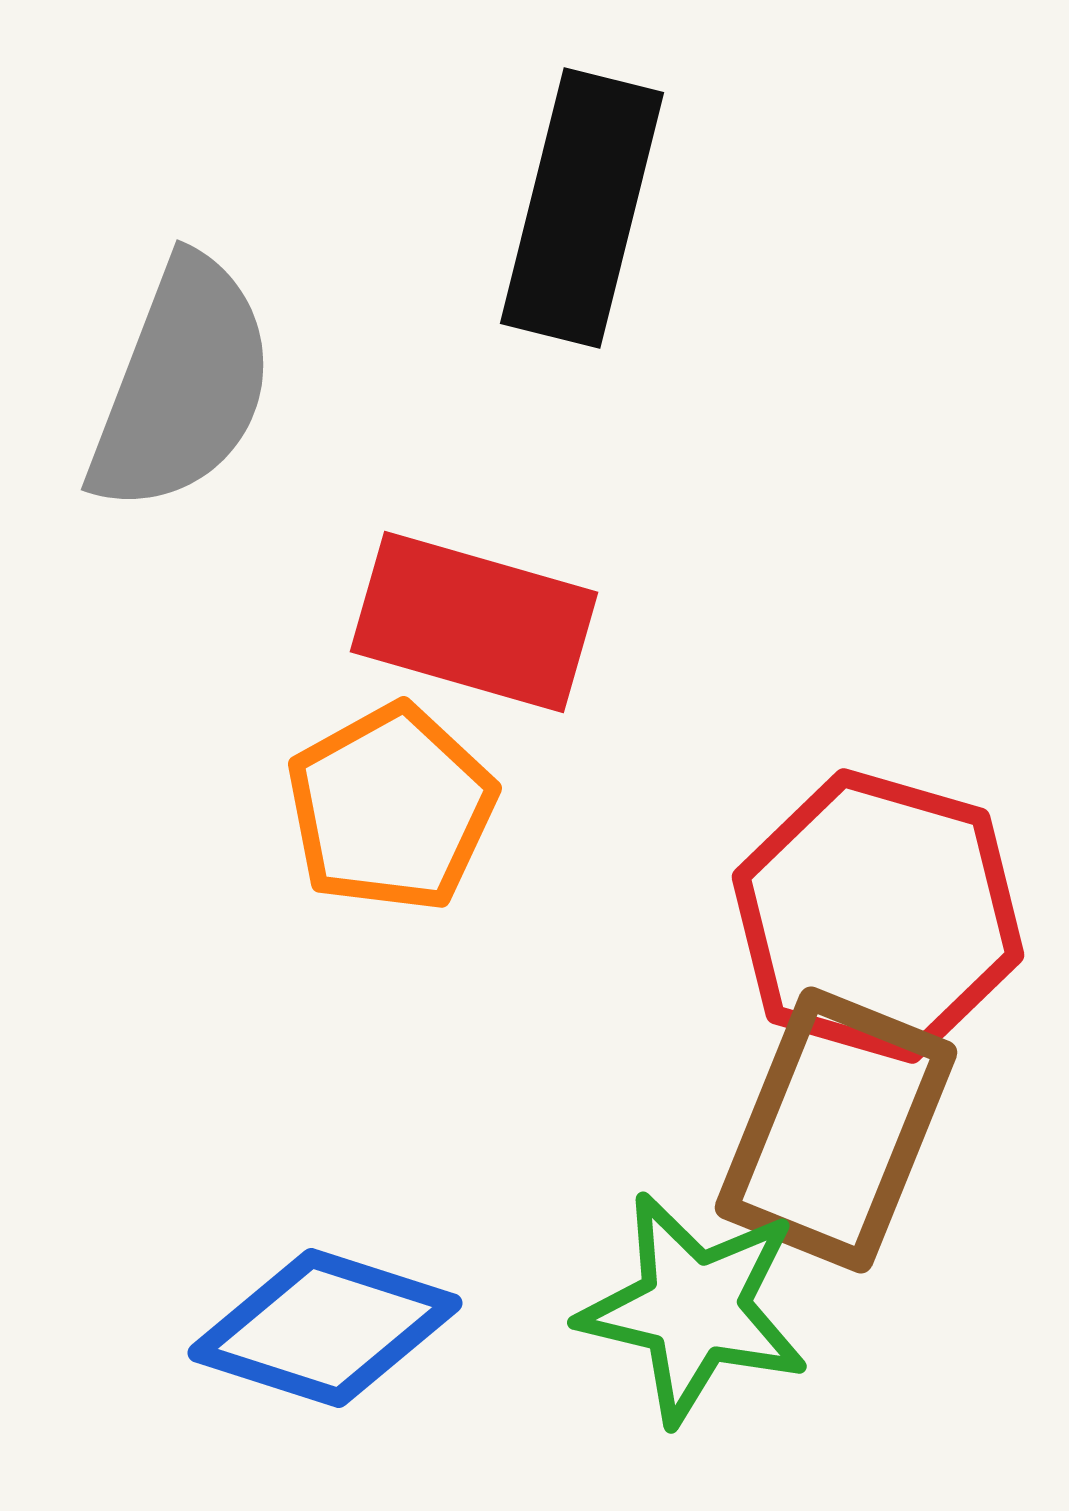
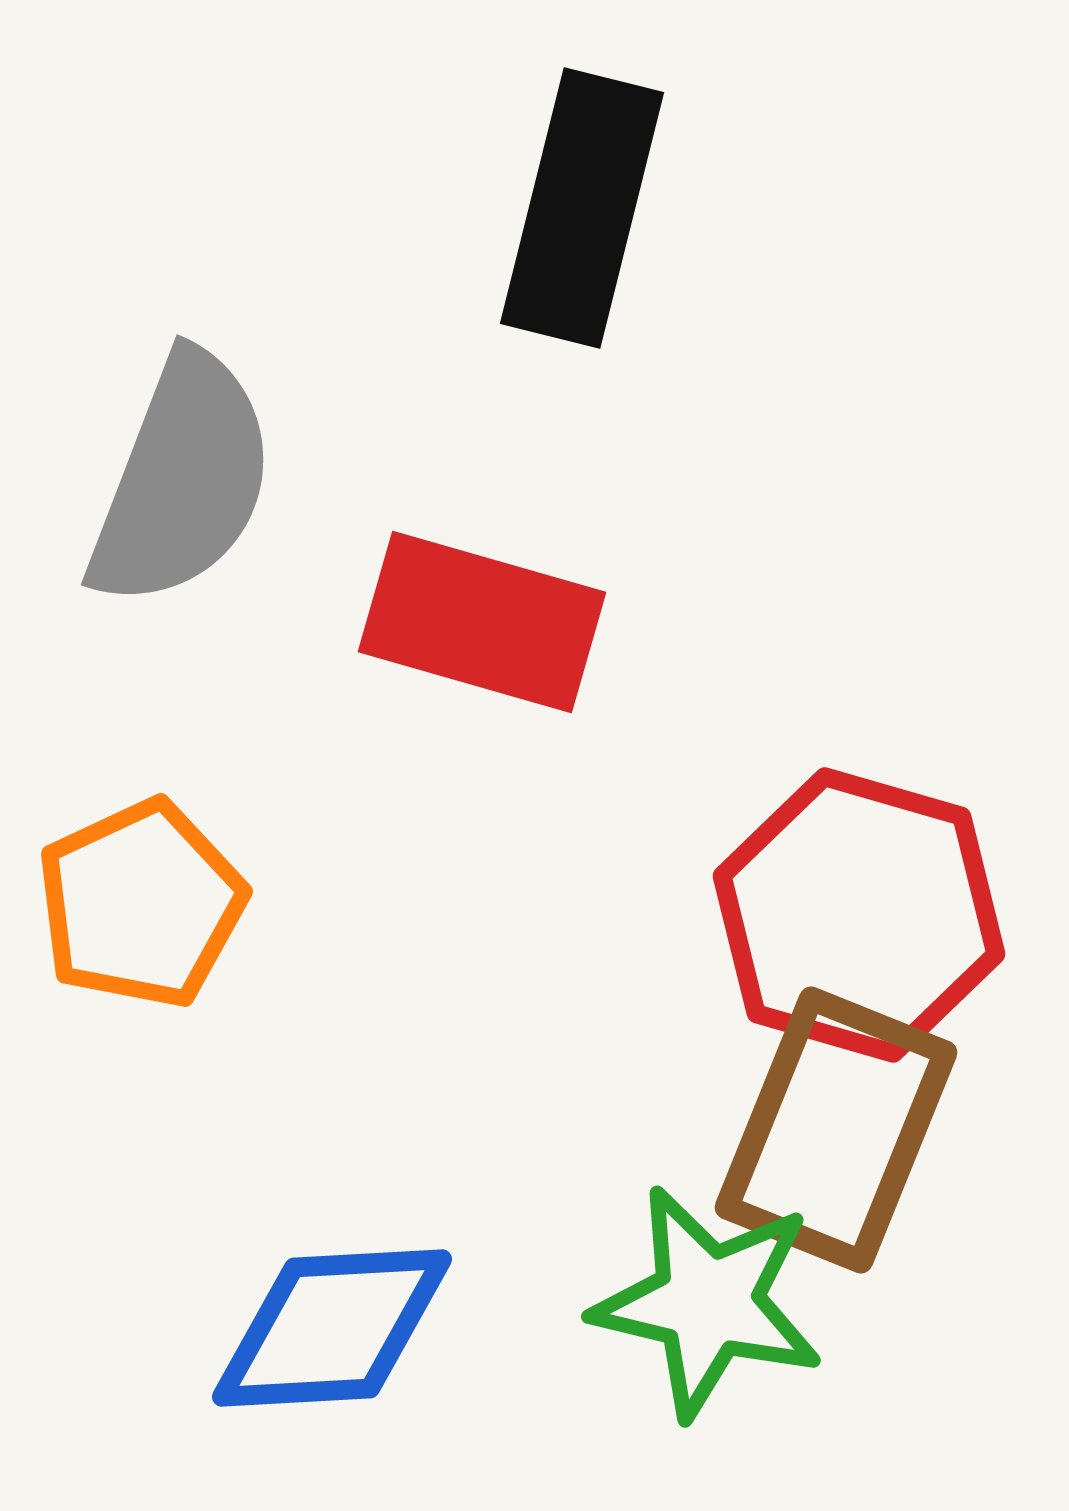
gray semicircle: moved 95 px down
red rectangle: moved 8 px right
orange pentagon: moved 250 px left, 96 px down; rotated 4 degrees clockwise
red hexagon: moved 19 px left, 1 px up
green star: moved 14 px right, 6 px up
blue diamond: moved 7 px right; rotated 21 degrees counterclockwise
